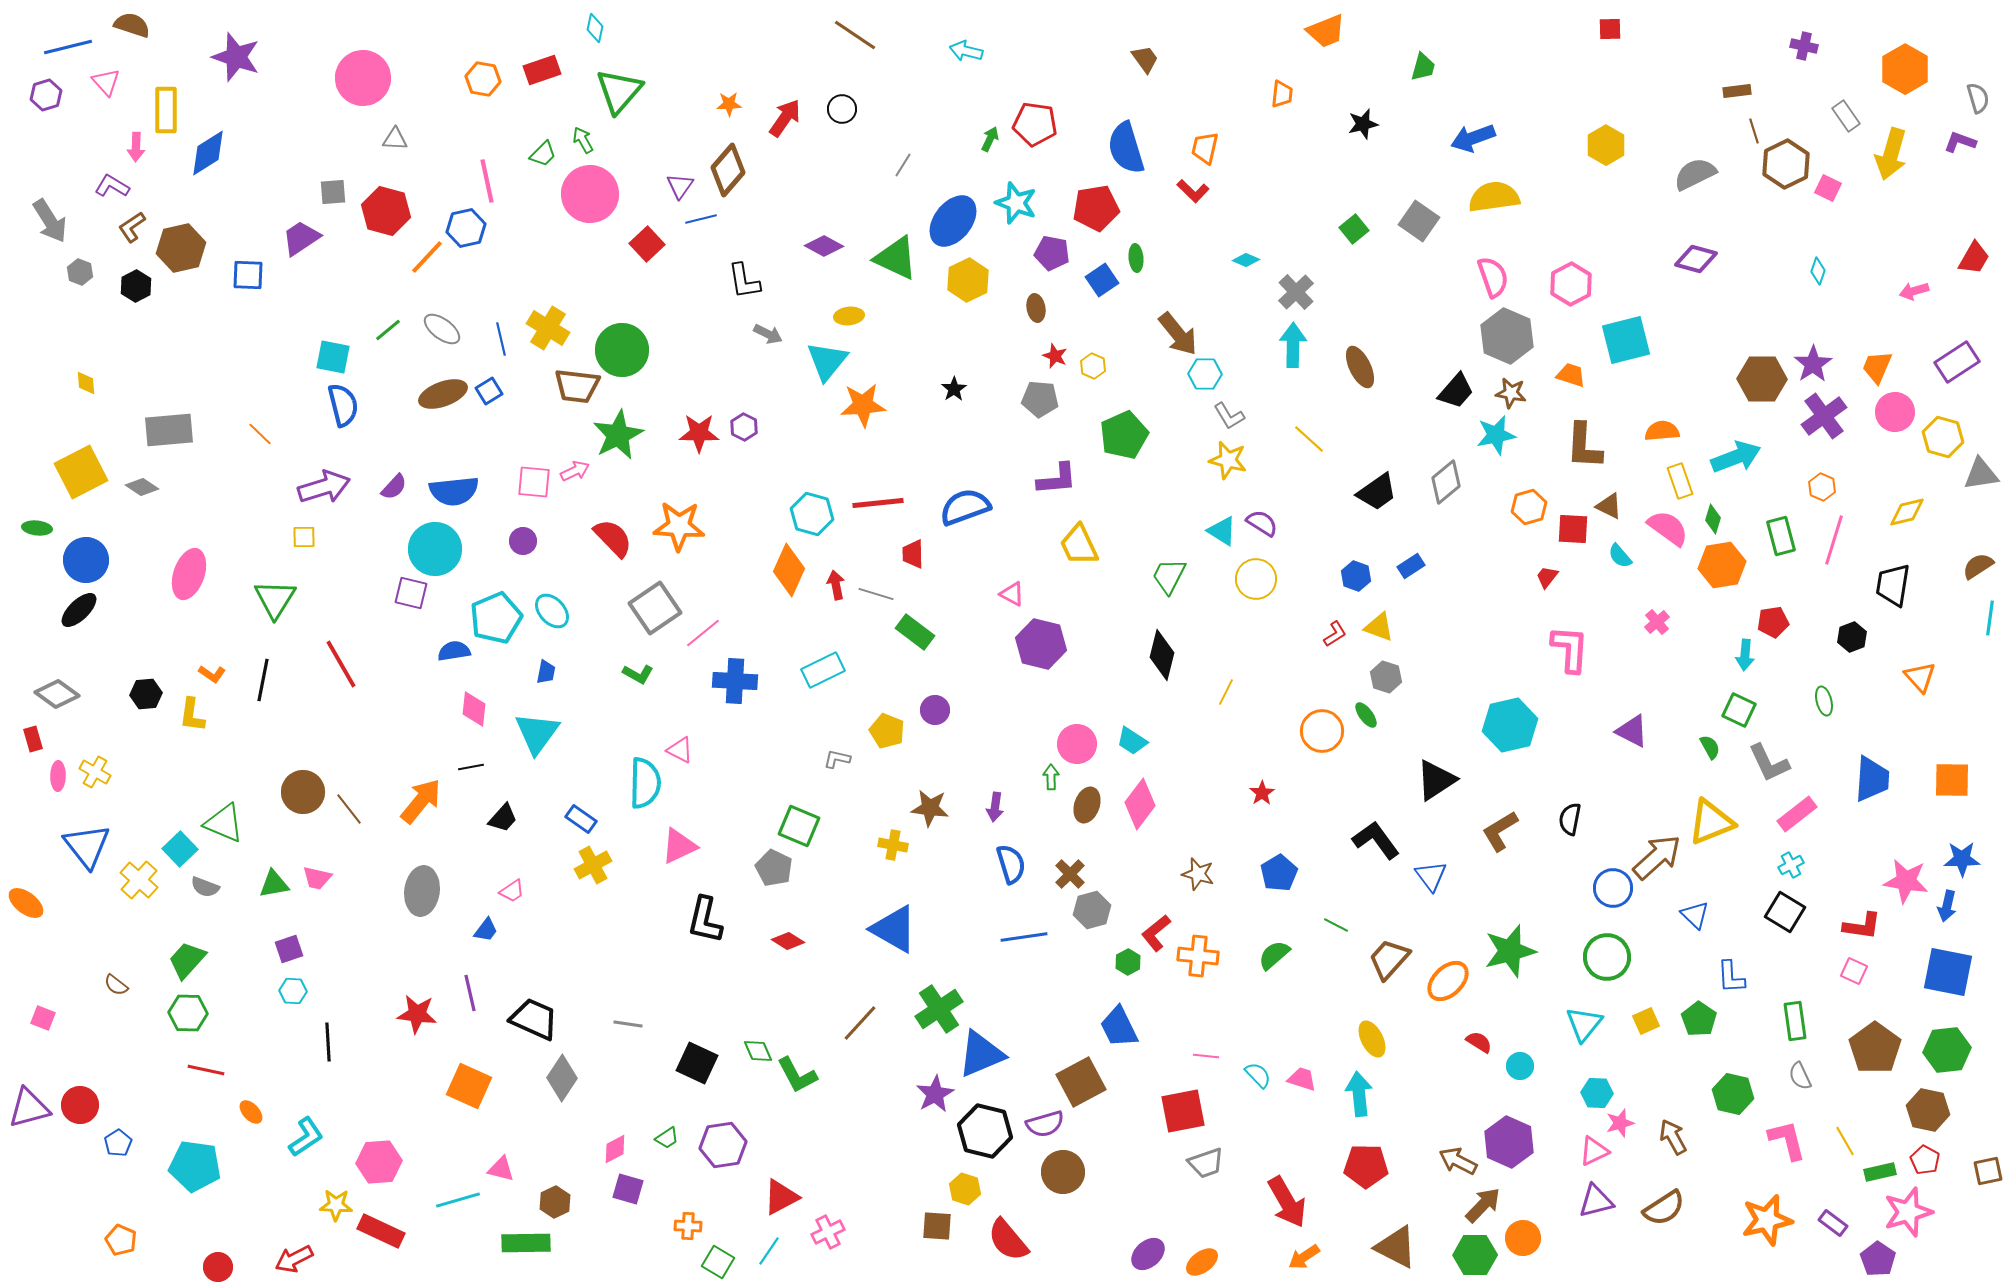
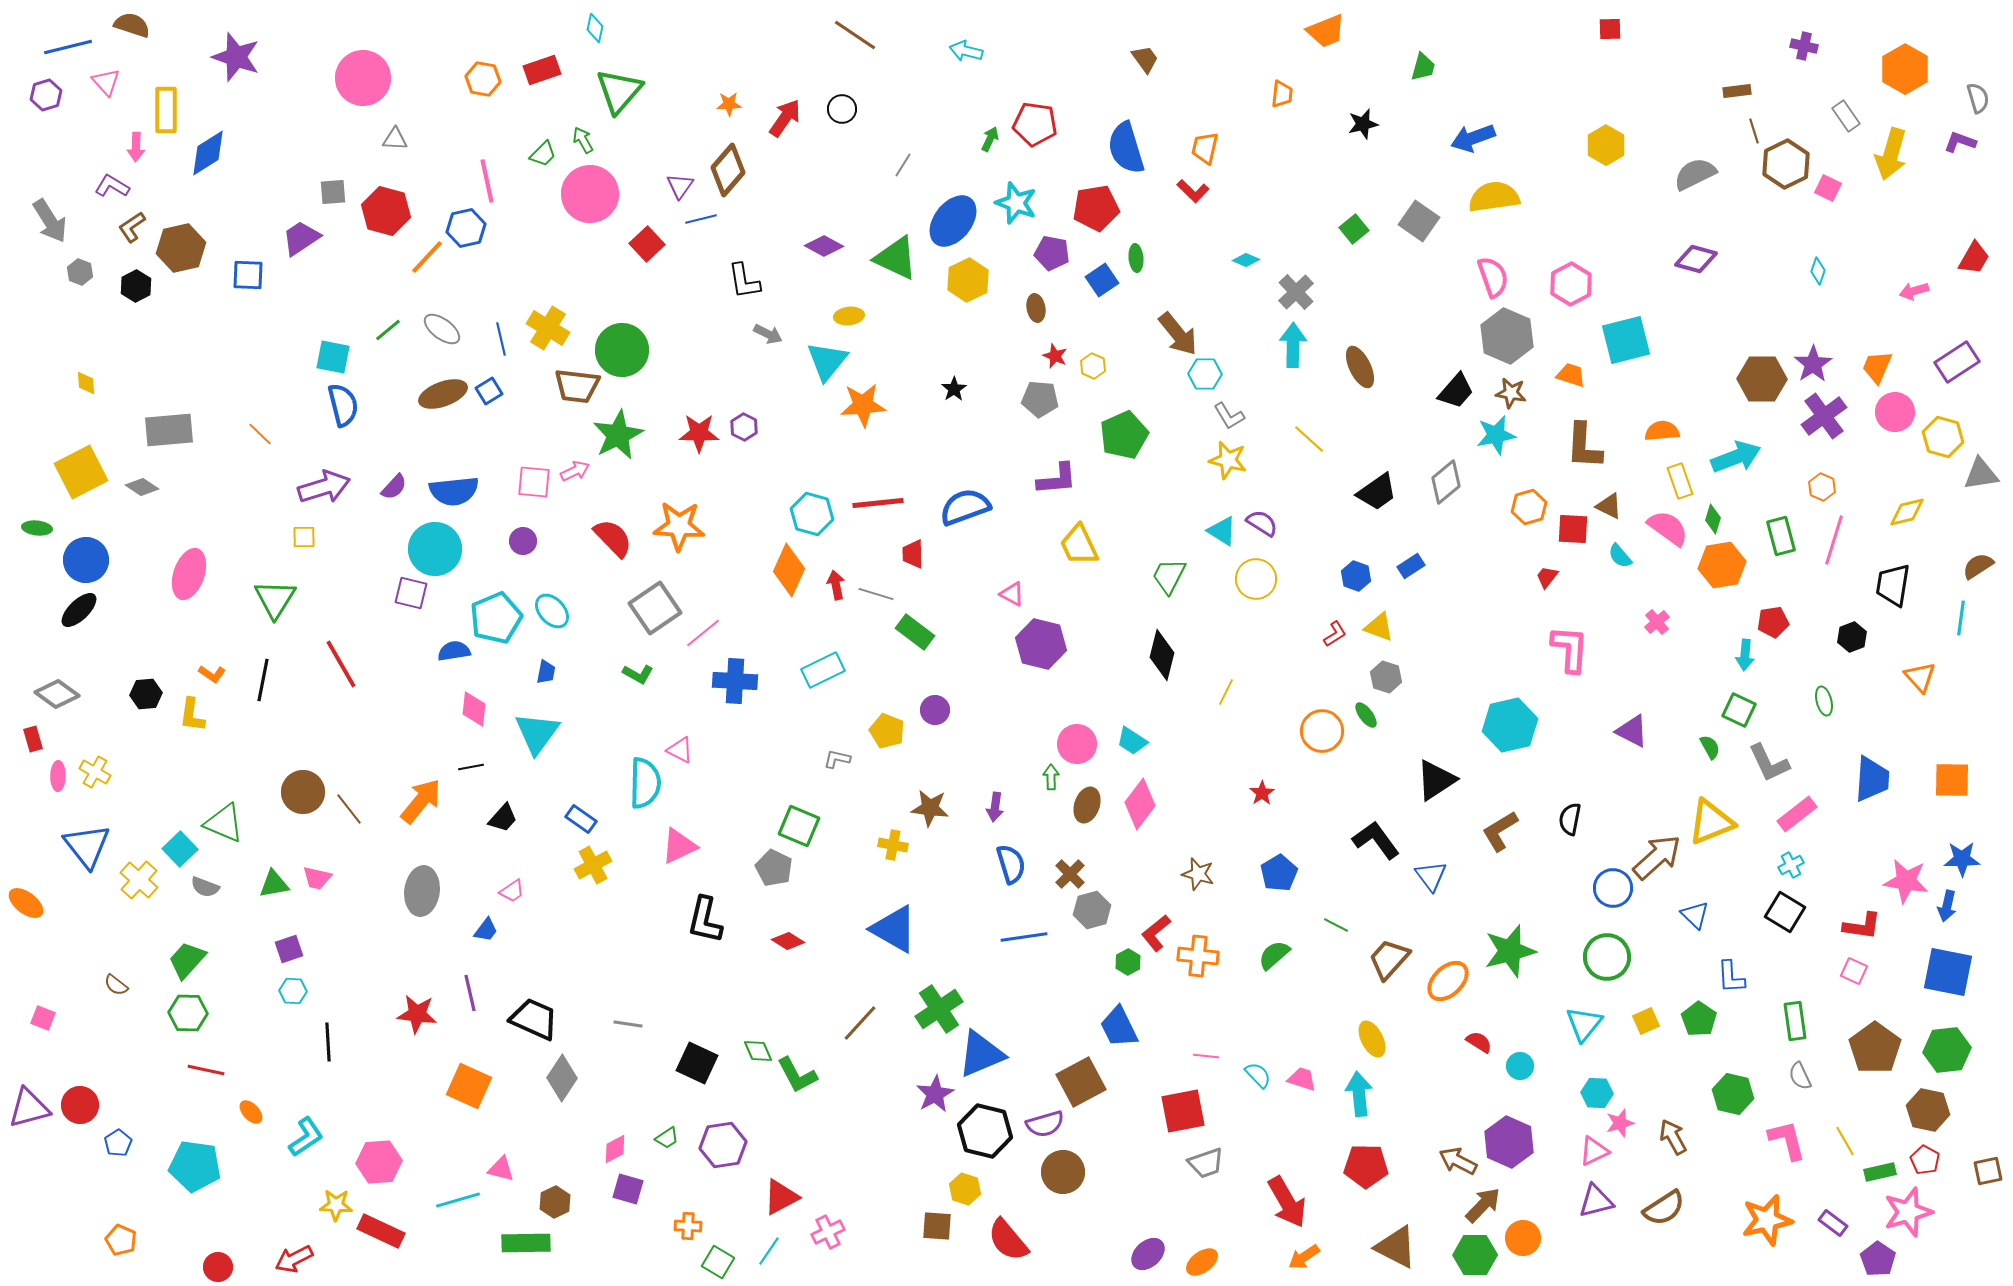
cyan line at (1990, 618): moved 29 px left
